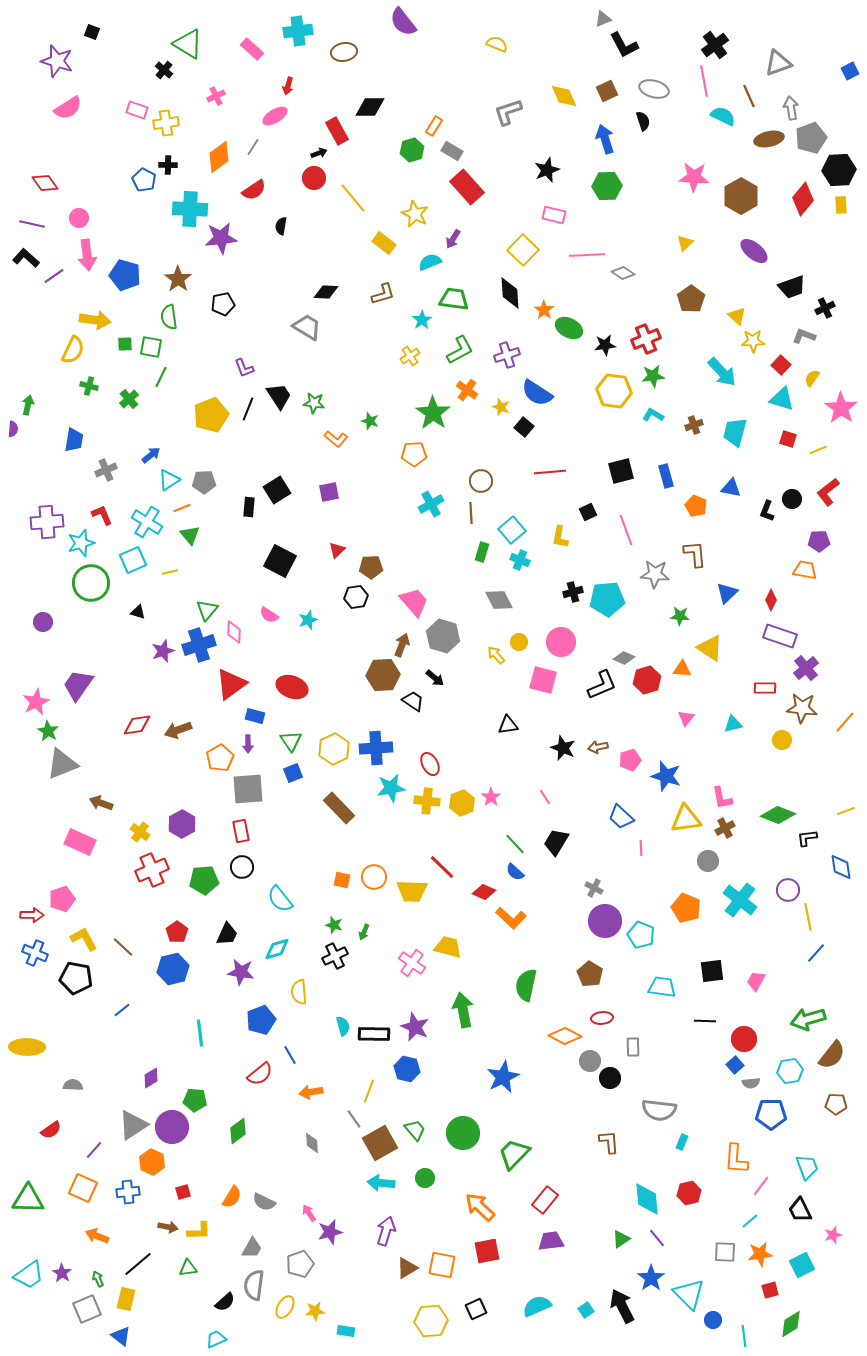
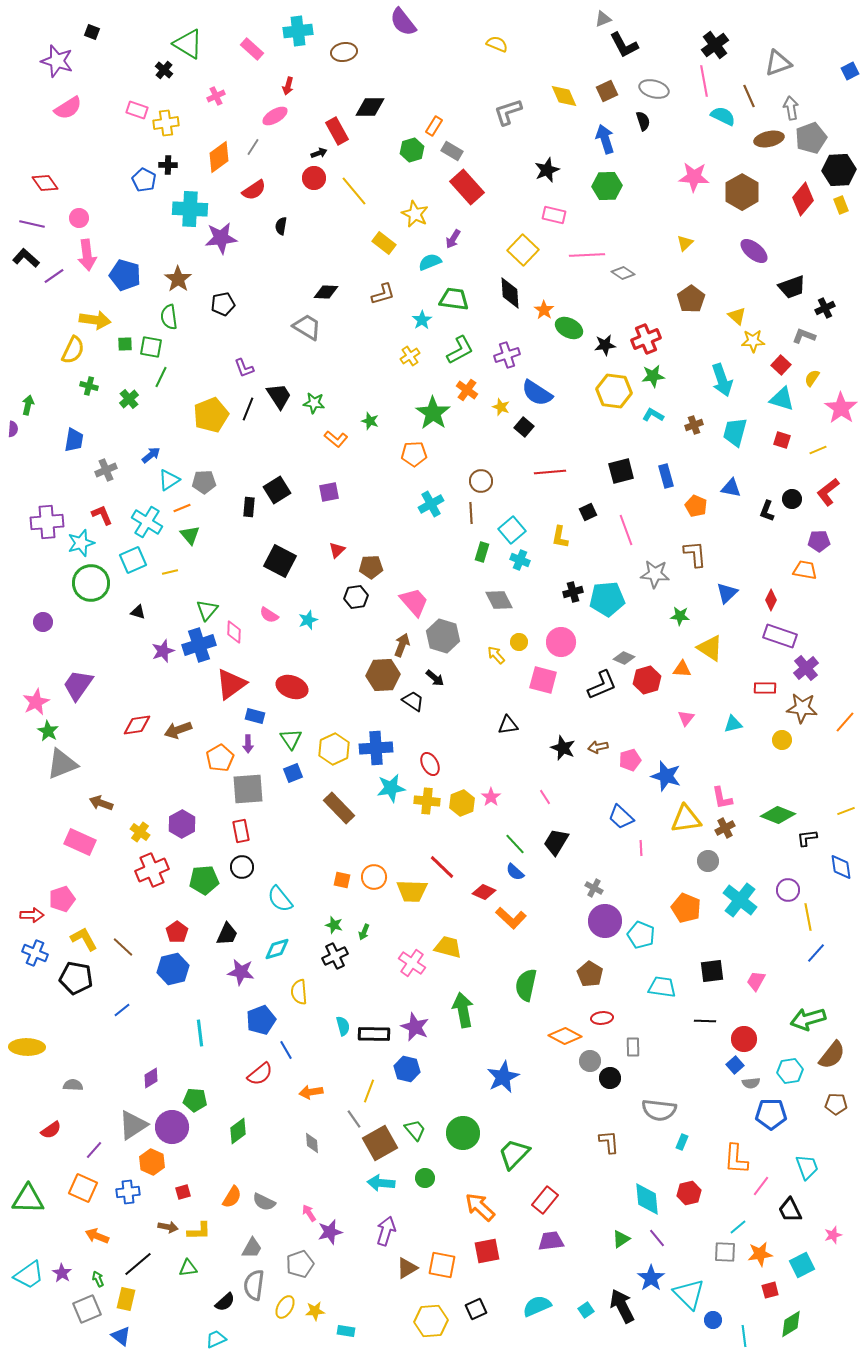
brown hexagon at (741, 196): moved 1 px right, 4 px up
yellow line at (353, 198): moved 1 px right, 7 px up
yellow rectangle at (841, 205): rotated 18 degrees counterclockwise
cyan arrow at (722, 372): moved 8 px down; rotated 24 degrees clockwise
red square at (788, 439): moved 6 px left, 1 px down
green triangle at (291, 741): moved 2 px up
blue line at (290, 1055): moved 4 px left, 5 px up
black trapezoid at (800, 1210): moved 10 px left
cyan line at (750, 1221): moved 12 px left, 6 px down
